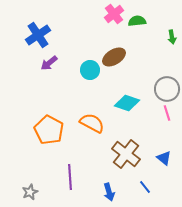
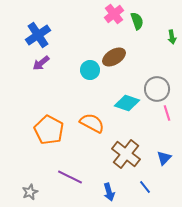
green semicircle: rotated 78 degrees clockwise
purple arrow: moved 8 px left
gray circle: moved 10 px left
blue triangle: rotated 35 degrees clockwise
purple line: rotated 60 degrees counterclockwise
